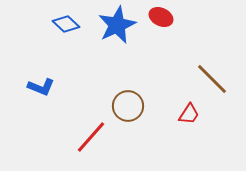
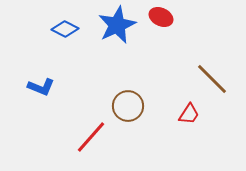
blue diamond: moved 1 px left, 5 px down; rotated 16 degrees counterclockwise
